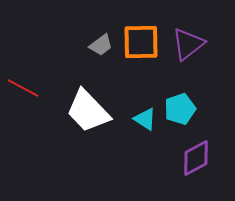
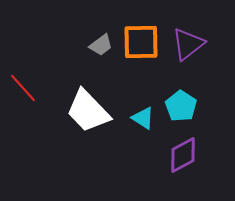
red line: rotated 20 degrees clockwise
cyan pentagon: moved 1 px right, 3 px up; rotated 20 degrees counterclockwise
cyan triangle: moved 2 px left, 1 px up
purple diamond: moved 13 px left, 3 px up
